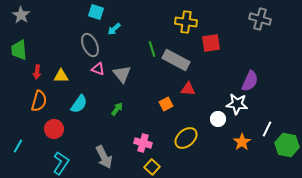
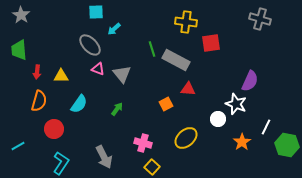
cyan square: rotated 21 degrees counterclockwise
gray ellipse: rotated 20 degrees counterclockwise
white star: moved 1 px left; rotated 15 degrees clockwise
white line: moved 1 px left, 2 px up
cyan line: rotated 32 degrees clockwise
